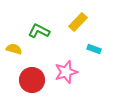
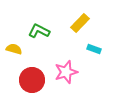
yellow rectangle: moved 2 px right, 1 px down
